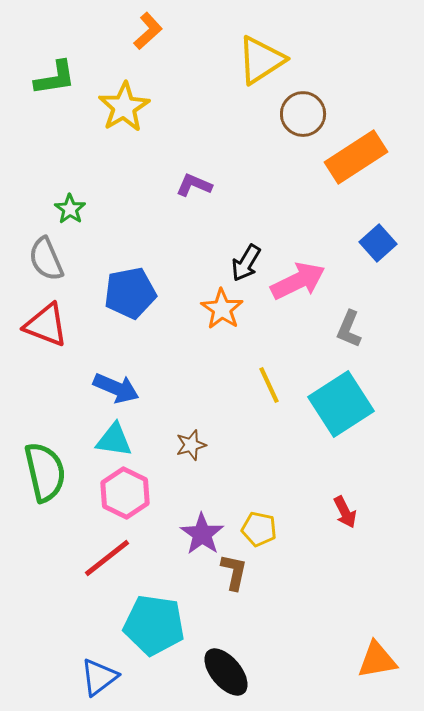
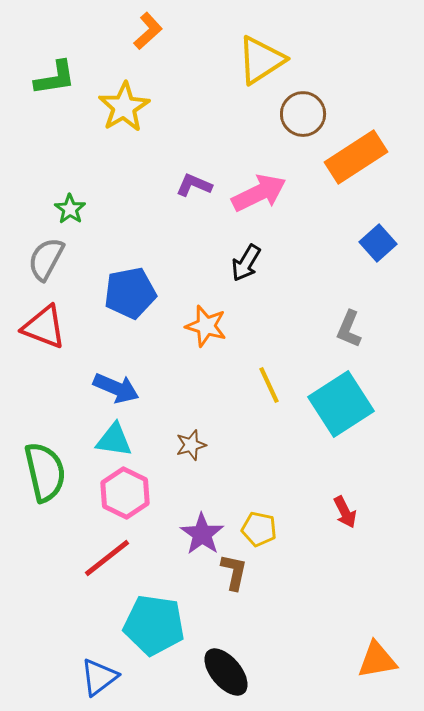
gray semicircle: rotated 51 degrees clockwise
pink arrow: moved 39 px left, 88 px up
orange star: moved 16 px left, 17 px down; rotated 18 degrees counterclockwise
red triangle: moved 2 px left, 2 px down
